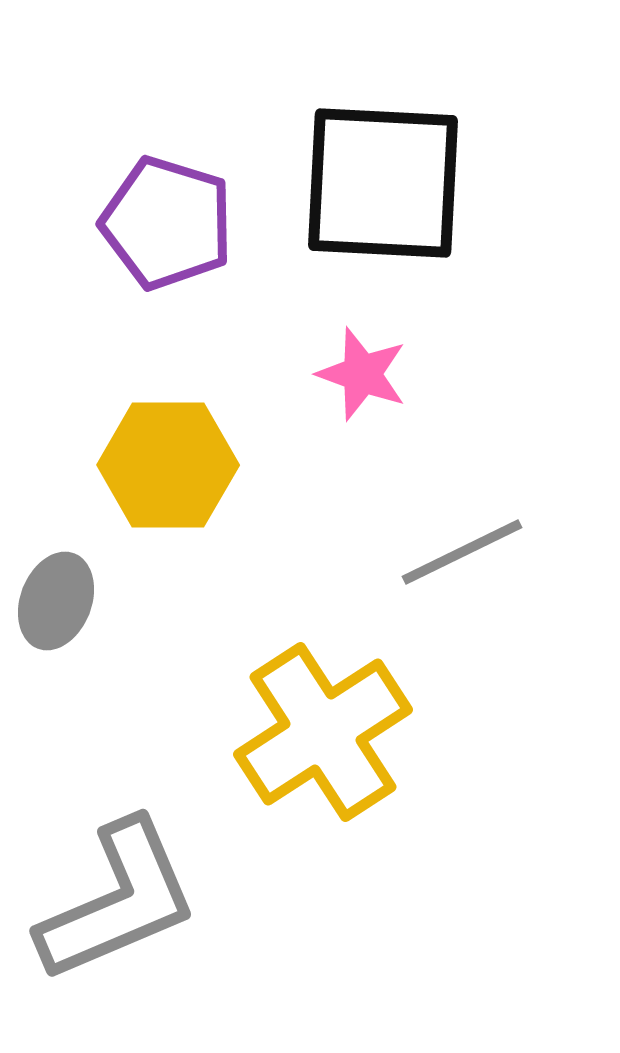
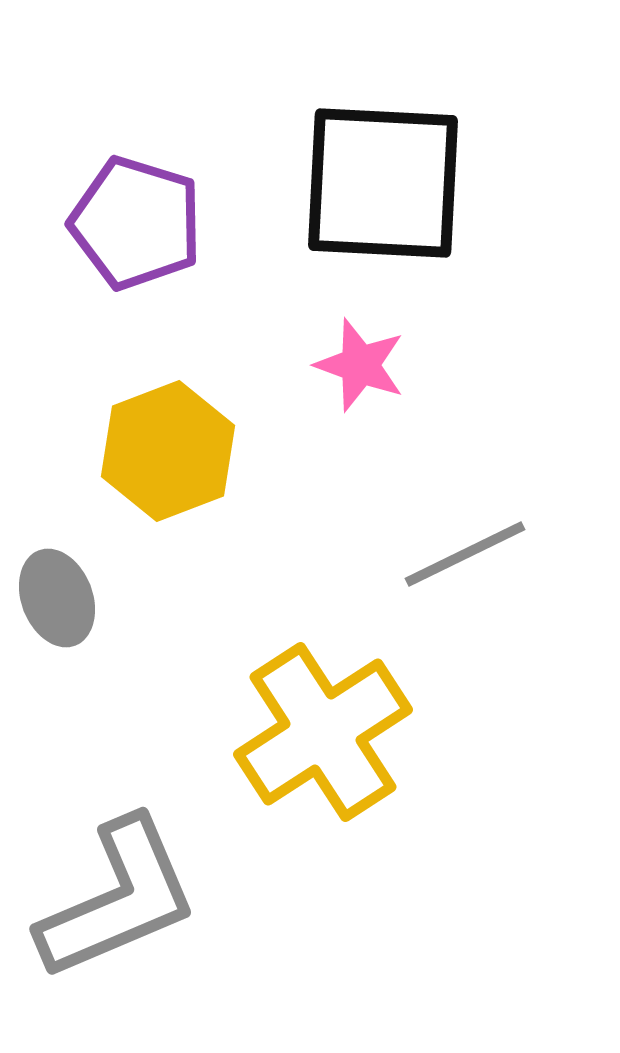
purple pentagon: moved 31 px left
pink star: moved 2 px left, 9 px up
yellow hexagon: moved 14 px up; rotated 21 degrees counterclockwise
gray line: moved 3 px right, 2 px down
gray ellipse: moved 1 px right, 3 px up; rotated 42 degrees counterclockwise
gray L-shape: moved 2 px up
